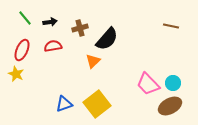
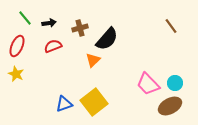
black arrow: moved 1 px left, 1 px down
brown line: rotated 42 degrees clockwise
red semicircle: rotated 12 degrees counterclockwise
red ellipse: moved 5 px left, 4 px up
orange triangle: moved 1 px up
cyan circle: moved 2 px right
yellow square: moved 3 px left, 2 px up
